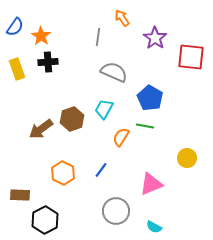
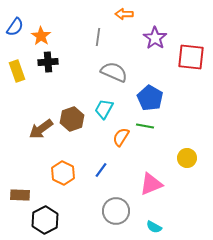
orange arrow: moved 2 px right, 4 px up; rotated 54 degrees counterclockwise
yellow rectangle: moved 2 px down
